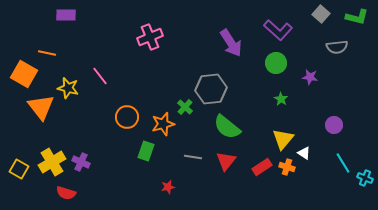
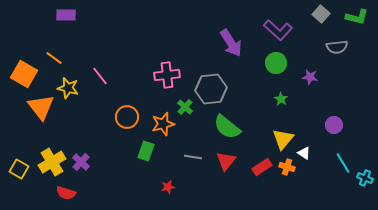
pink cross: moved 17 px right, 38 px down; rotated 15 degrees clockwise
orange line: moved 7 px right, 5 px down; rotated 24 degrees clockwise
purple cross: rotated 18 degrees clockwise
